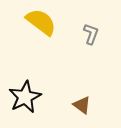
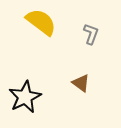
brown triangle: moved 1 px left, 22 px up
